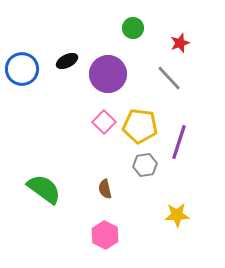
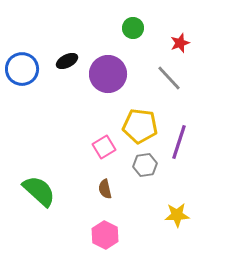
pink square: moved 25 px down; rotated 15 degrees clockwise
green semicircle: moved 5 px left, 2 px down; rotated 6 degrees clockwise
